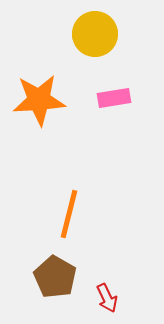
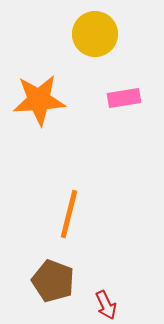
pink rectangle: moved 10 px right
brown pentagon: moved 2 px left, 4 px down; rotated 9 degrees counterclockwise
red arrow: moved 1 px left, 7 px down
